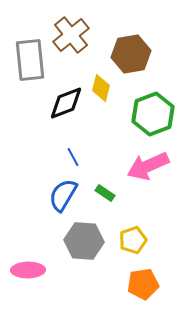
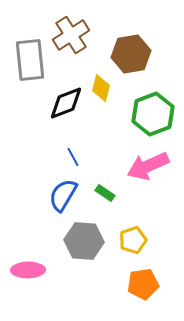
brown cross: rotated 6 degrees clockwise
